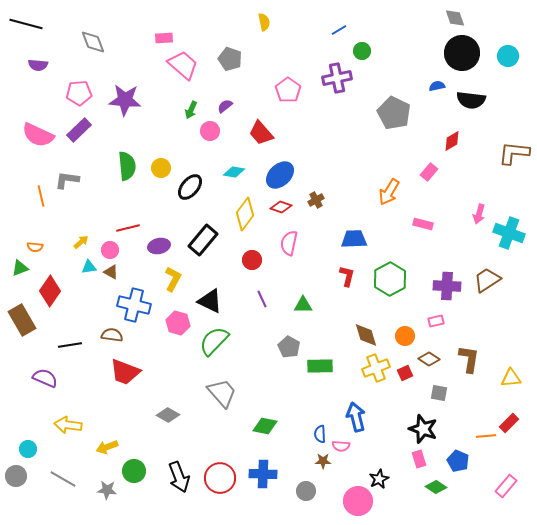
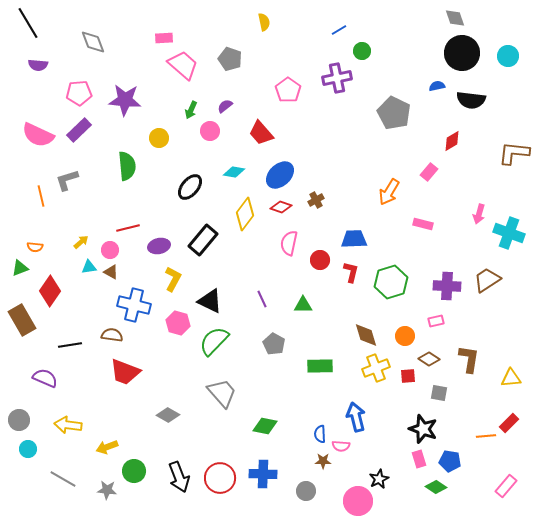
black line at (26, 24): moved 2 px right, 1 px up; rotated 44 degrees clockwise
yellow circle at (161, 168): moved 2 px left, 30 px up
gray L-shape at (67, 180): rotated 25 degrees counterclockwise
red circle at (252, 260): moved 68 px right
red L-shape at (347, 276): moved 4 px right, 4 px up
green hexagon at (390, 279): moved 1 px right, 3 px down; rotated 12 degrees clockwise
gray pentagon at (289, 347): moved 15 px left, 3 px up
red square at (405, 373): moved 3 px right, 3 px down; rotated 21 degrees clockwise
blue pentagon at (458, 461): moved 8 px left; rotated 15 degrees counterclockwise
gray circle at (16, 476): moved 3 px right, 56 px up
